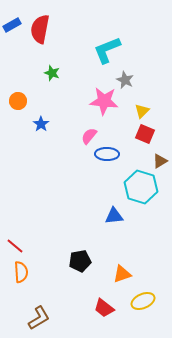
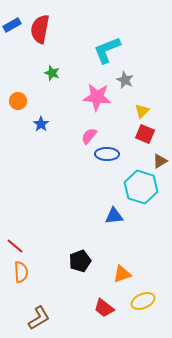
pink star: moved 7 px left, 4 px up
black pentagon: rotated 10 degrees counterclockwise
